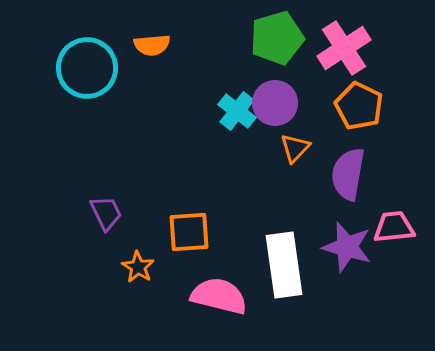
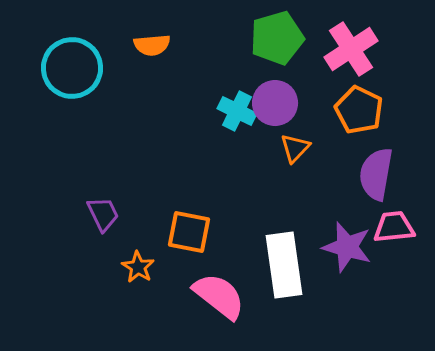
pink cross: moved 7 px right, 1 px down
cyan circle: moved 15 px left
orange pentagon: moved 4 px down
cyan cross: rotated 12 degrees counterclockwise
purple semicircle: moved 28 px right
purple trapezoid: moved 3 px left, 1 px down
orange square: rotated 15 degrees clockwise
pink semicircle: rotated 24 degrees clockwise
